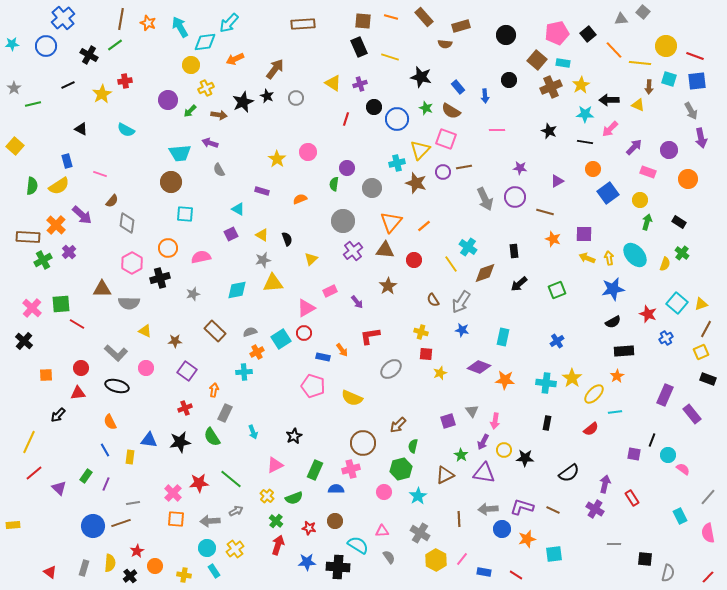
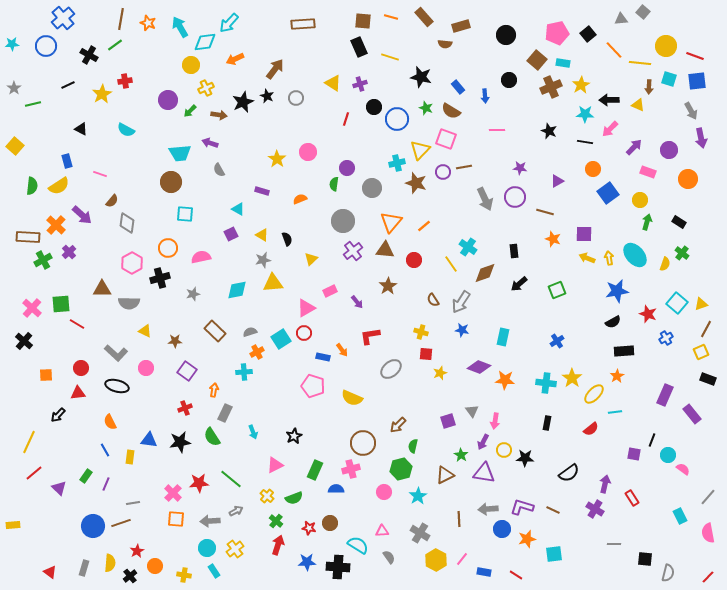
blue star at (613, 289): moved 4 px right, 2 px down
brown circle at (335, 521): moved 5 px left, 2 px down
